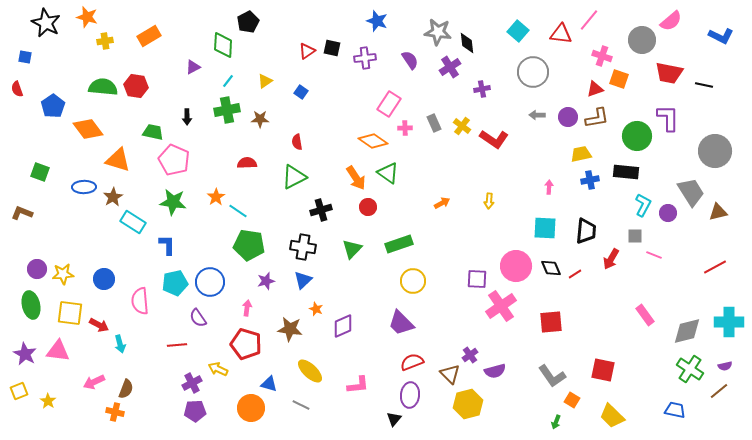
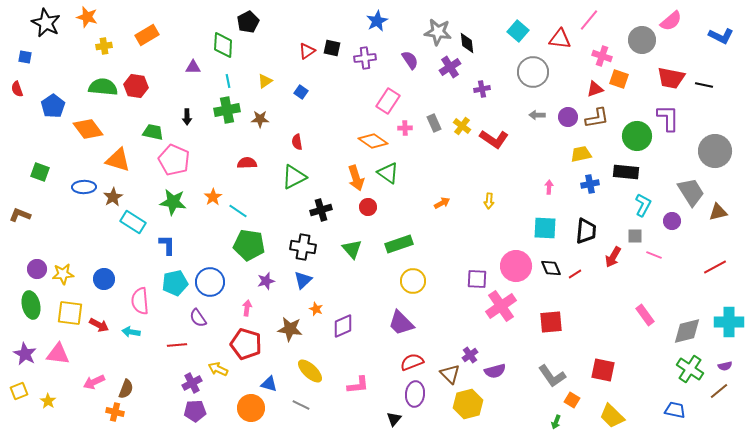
blue star at (377, 21): rotated 25 degrees clockwise
red triangle at (561, 34): moved 1 px left, 5 px down
orange rectangle at (149, 36): moved 2 px left, 1 px up
yellow cross at (105, 41): moved 1 px left, 5 px down
purple triangle at (193, 67): rotated 28 degrees clockwise
red trapezoid at (669, 73): moved 2 px right, 5 px down
cyan line at (228, 81): rotated 48 degrees counterclockwise
pink rectangle at (389, 104): moved 1 px left, 3 px up
orange arrow at (356, 178): rotated 15 degrees clockwise
blue cross at (590, 180): moved 4 px down
orange star at (216, 197): moved 3 px left
brown L-shape at (22, 213): moved 2 px left, 2 px down
purple circle at (668, 213): moved 4 px right, 8 px down
green triangle at (352, 249): rotated 25 degrees counterclockwise
red arrow at (611, 259): moved 2 px right, 2 px up
cyan arrow at (120, 344): moved 11 px right, 12 px up; rotated 114 degrees clockwise
pink triangle at (58, 351): moved 3 px down
purple ellipse at (410, 395): moved 5 px right, 1 px up
